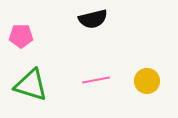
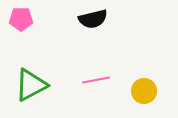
pink pentagon: moved 17 px up
yellow circle: moved 3 px left, 10 px down
green triangle: rotated 45 degrees counterclockwise
